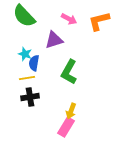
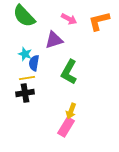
black cross: moved 5 px left, 4 px up
